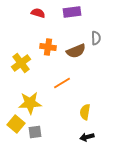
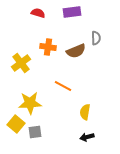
orange line: moved 1 px right, 3 px down; rotated 60 degrees clockwise
